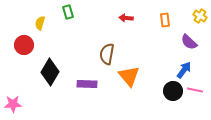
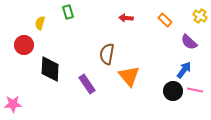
orange rectangle: rotated 40 degrees counterclockwise
black diamond: moved 3 px up; rotated 28 degrees counterclockwise
purple rectangle: rotated 54 degrees clockwise
